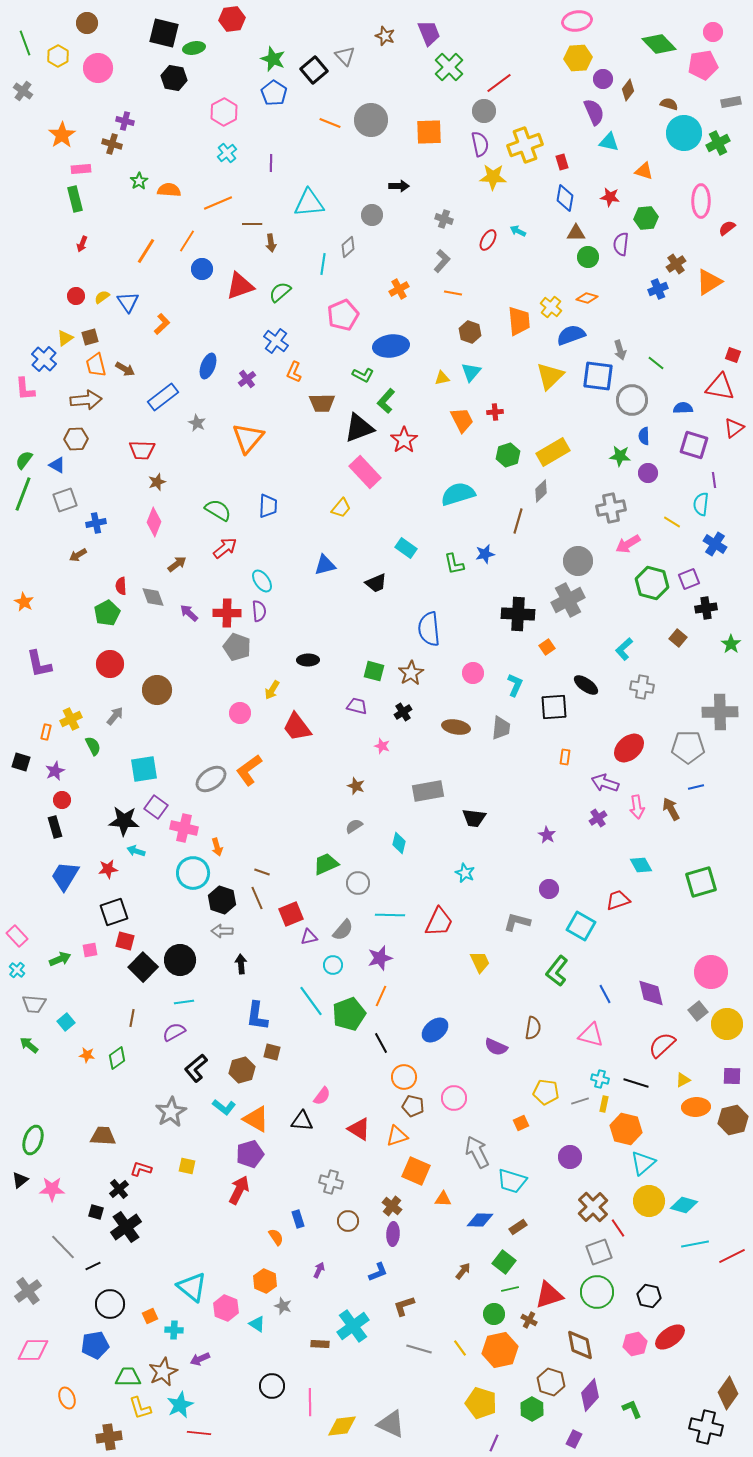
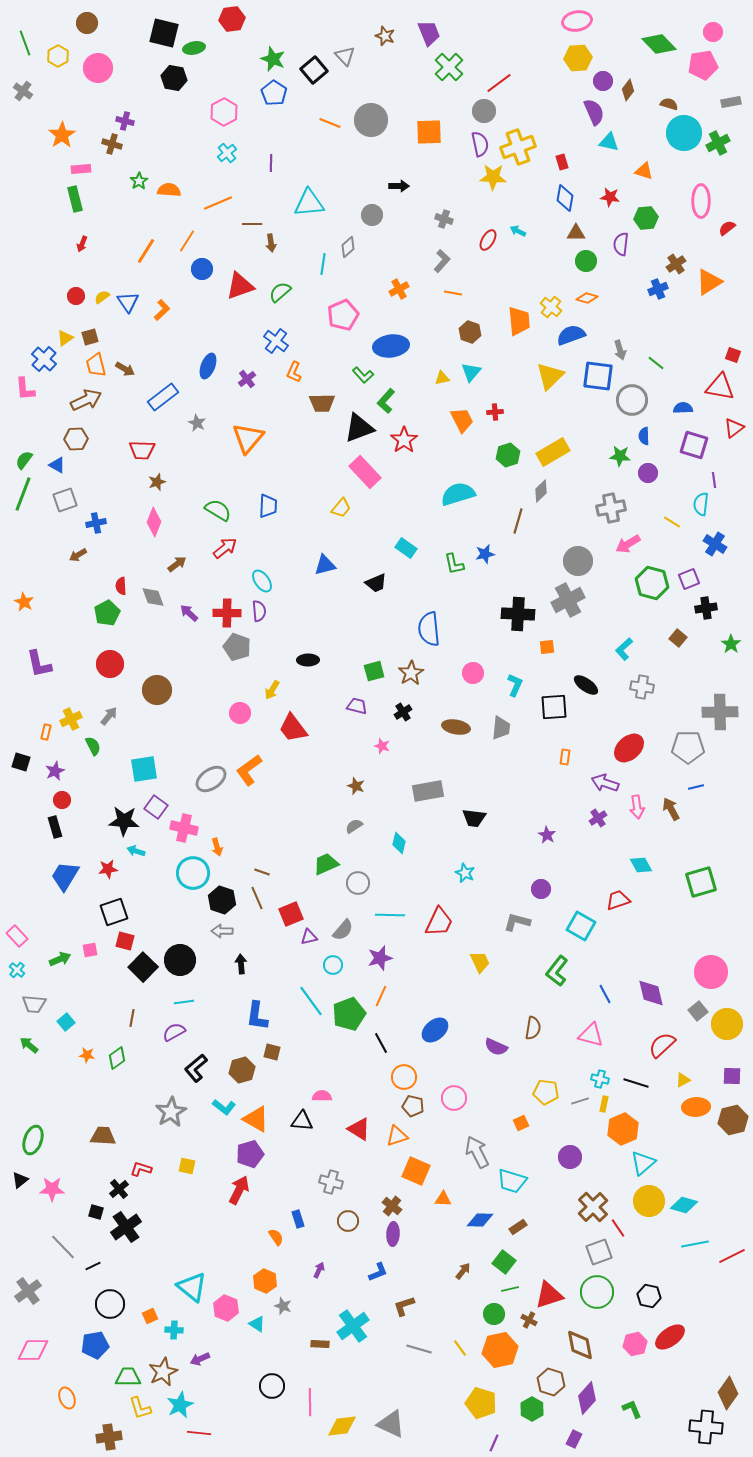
purple circle at (603, 79): moved 2 px down
yellow cross at (525, 145): moved 7 px left, 2 px down
green circle at (588, 257): moved 2 px left, 4 px down
orange L-shape at (162, 324): moved 14 px up
green L-shape at (363, 375): rotated 20 degrees clockwise
brown arrow at (86, 400): rotated 20 degrees counterclockwise
orange square at (547, 647): rotated 28 degrees clockwise
green square at (374, 671): rotated 30 degrees counterclockwise
gray arrow at (115, 716): moved 6 px left
red trapezoid at (297, 727): moved 4 px left, 1 px down
purple circle at (549, 889): moved 8 px left
pink semicircle at (322, 1096): rotated 126 degrees counterclockwise
orange hexagon at (626, 1129): moved 3 px left; rotated 24 degrees clockwise
purple diamond at (590, 1395): moved 3 px left, 3 px down
black cross at (706, 1427): rotated 8 degrees counterclockwise
